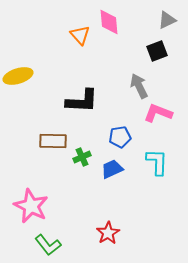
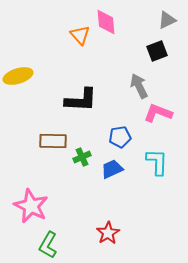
pink diamond: moved 3 px left
black L-shape: moved 1 px left, 1 px up
green L-shape: rotated 68 degrees clockwise
